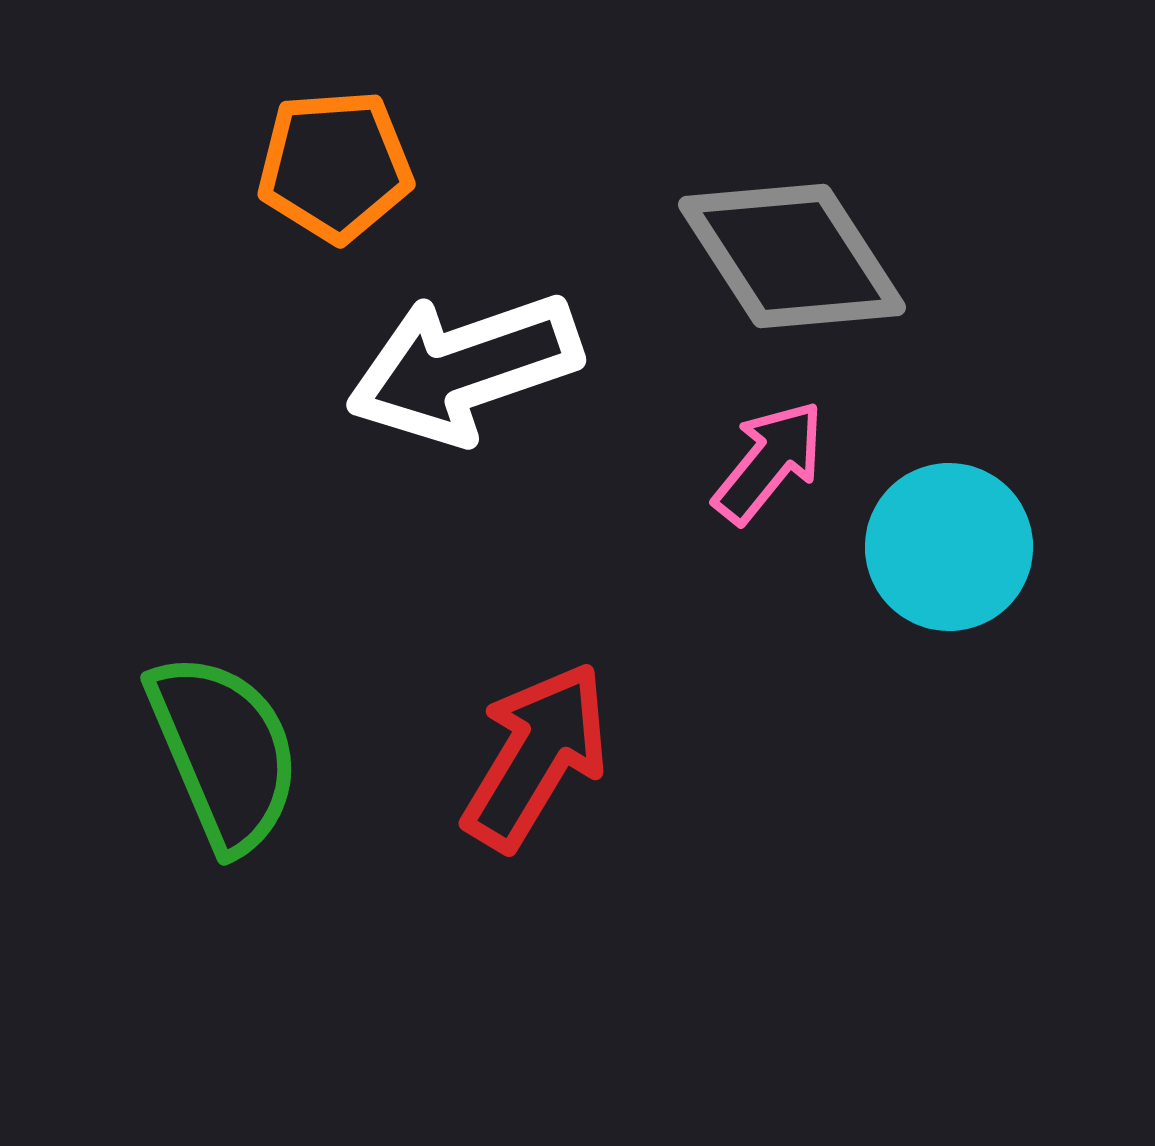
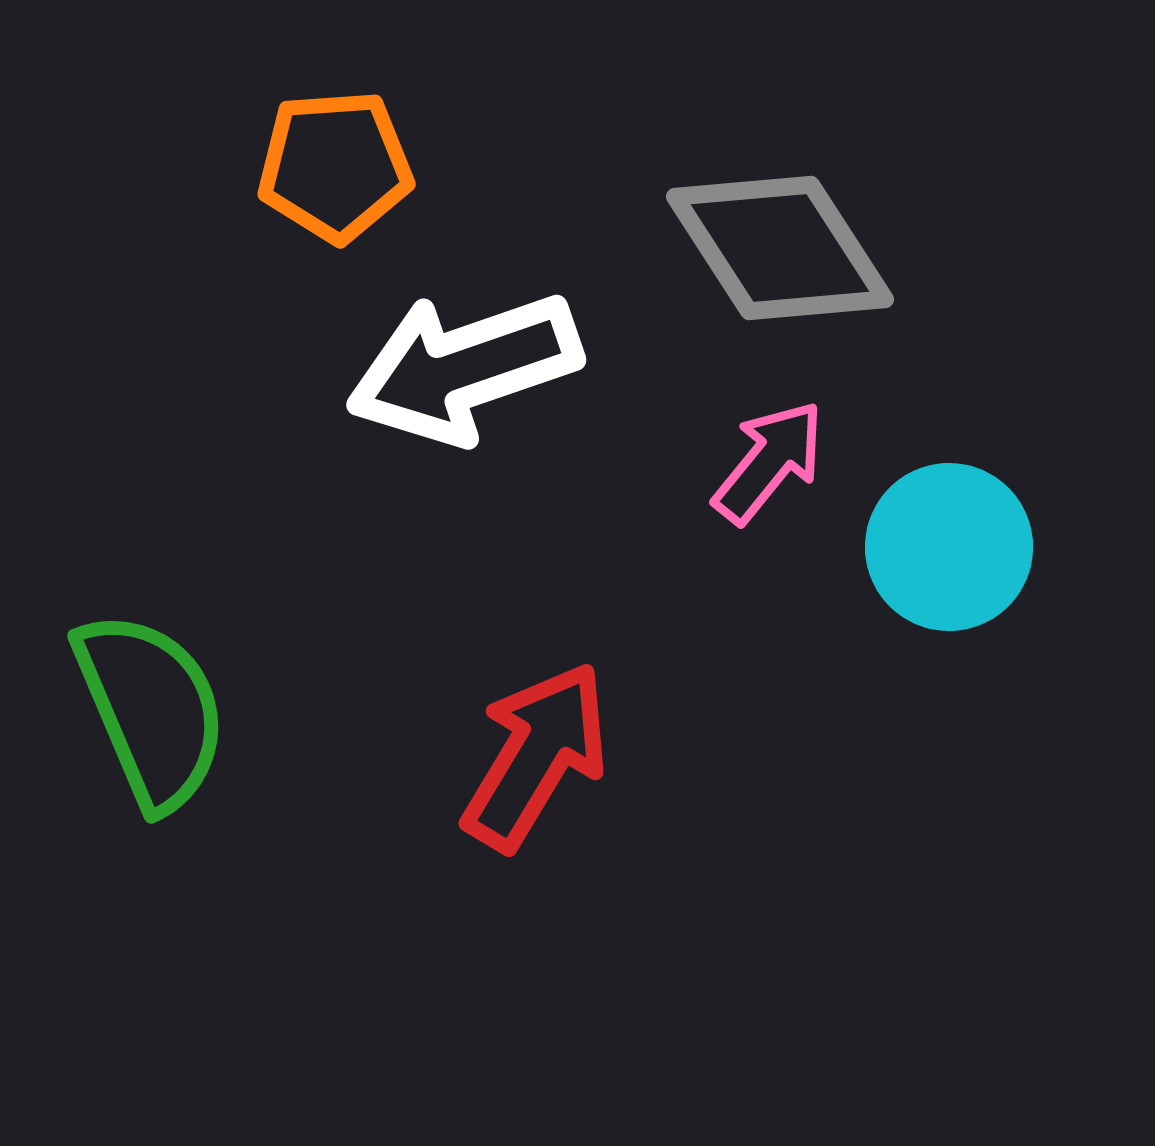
gray diamond: moved 12 px left, 8 px up
green semicircle: moved 73 px left, 42 px up
